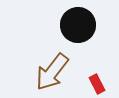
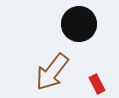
black circle: moved 1 px right, 1 px up
